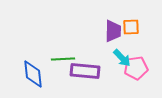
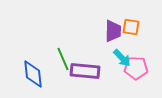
orange square: rotated 12 degrees clockwise
green line: rotated 70 degrees clockwise
pink pentagon: rotated 10 degrees clockwise
